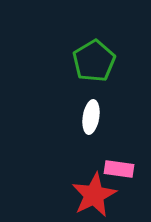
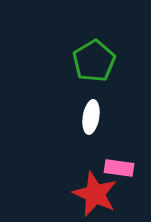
pink rectangle: moved 1 px up
red star: moved 1 px right, 1 px up; rotated 21 degrees counterclockwise
